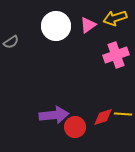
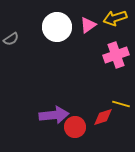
white circle: moved 1 px right, 1 px down
gray semicircle: moved 3 px up
yellow line: moved 2 px left, 10 px up; rotated 12 degrees clockwise
